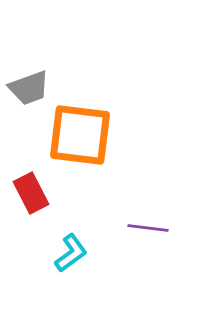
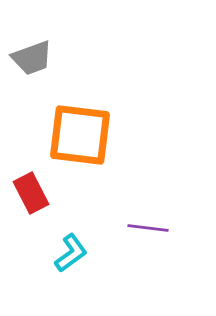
gray trapezoid: moved 3 px right, 30 px up
